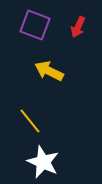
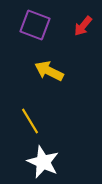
red arrow: moved 5 px right, 1 px up; rotated 15 degrees clockwise
yellow line: rotated 8 degrees clockwise
